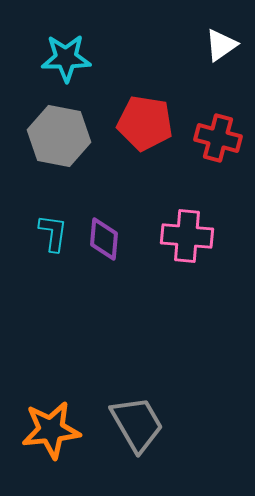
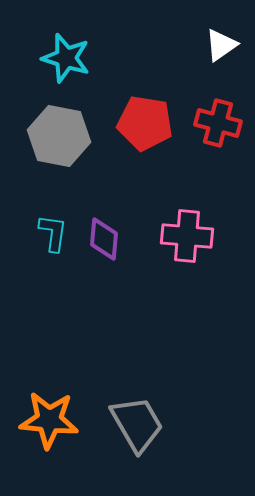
cyan star: rotated 18 degrees clockwise
red cross: moved 15 px up
orange star: moved 2 px left, 10 px up; rotated 12 degrees clockwise
